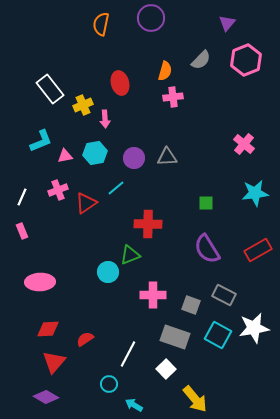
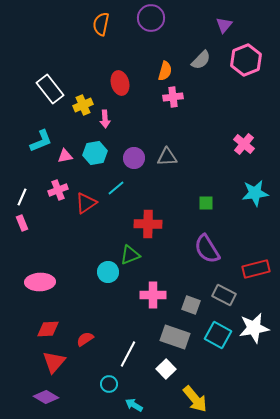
purple triangle at (227, 23): moved 3 px left, 2 px down
pink rectangle at (22, 231): moved 8 px up
red rectangle at (258, 250): moved 2 px left, 19 px down; rotated 16 degrees clockwise
